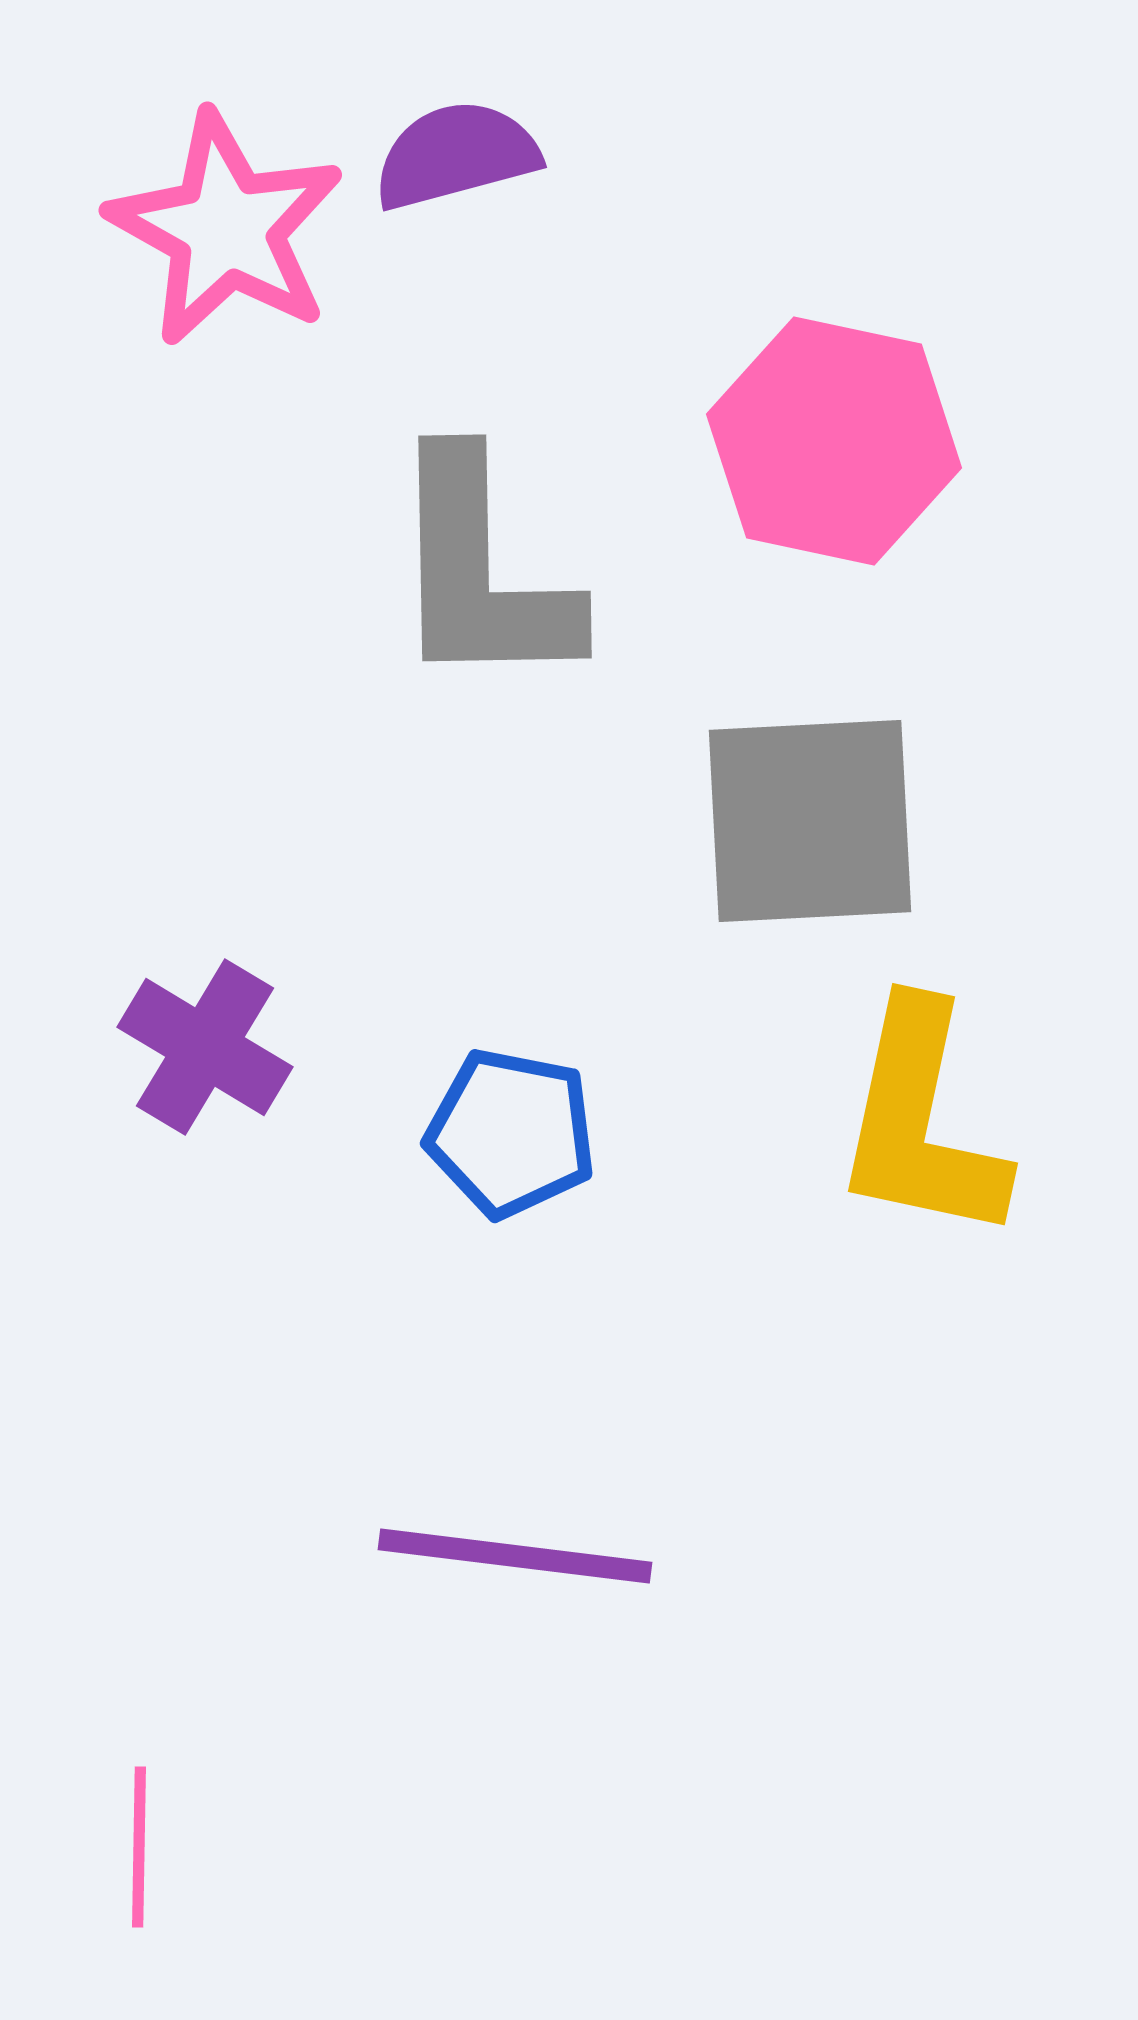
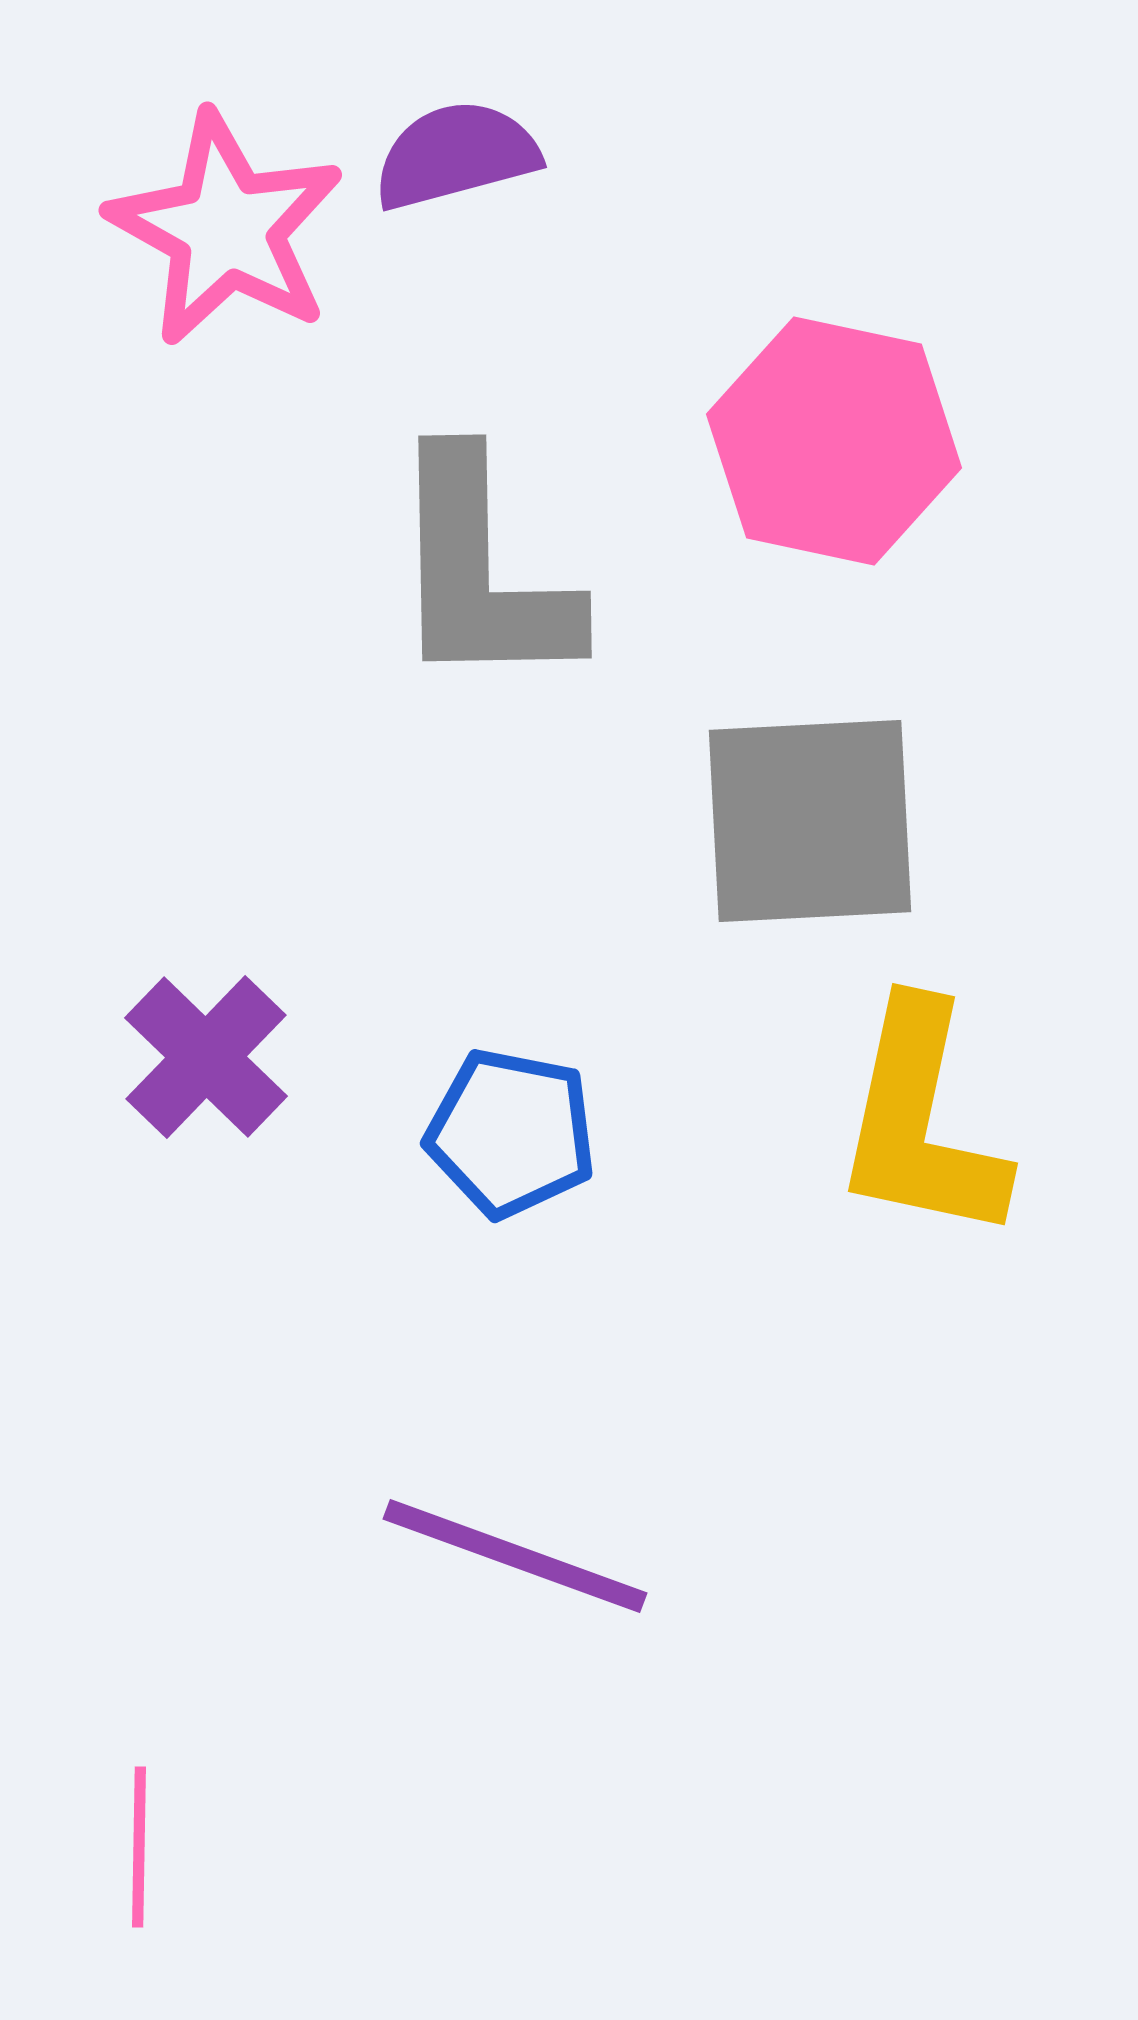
purple cross: moved 1 px right, 10 px down; rotated 13 degrees clockwise
purple line: rotated 13 degrees clockwise
